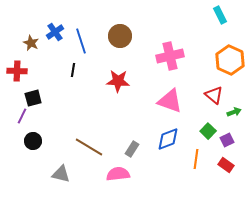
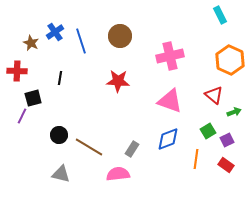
black line: moved 13 px left, 8 px down
green square: rotated 14 degrees clockwise
black circle: moved 26 px right, 6 px up
